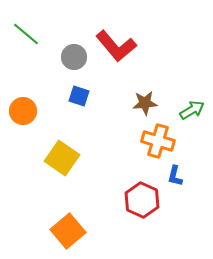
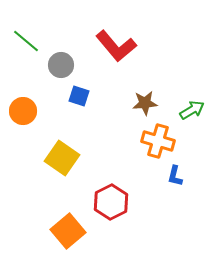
green line: moved 7 px down
gray circle: moved 13 px left, 8 px down
red hexagon: moved 31 px left, 2 px down; rotated 8 degrees clockwise
